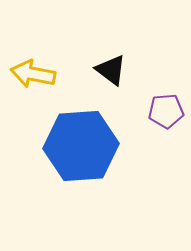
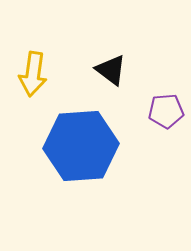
yellow arrow: rotated 93 degrees counterclockwise
